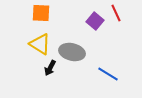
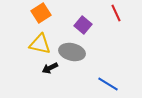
orange square: rotated 36 degrees counterclockwise
purple square: moved 12 px left, 4 px down
yellow triangle: rotated 20 degrees counterclockwise
black arrow: rotated 35 degrees clockwise
blue line: moved 10 px down
